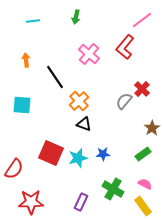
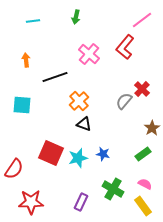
black line: rotated 75 degrees counterclockwise
blue star: rotated 16 degrees clockwise
